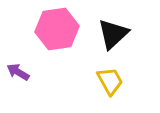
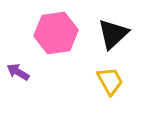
pink hexagon: moved 1 px left, 4 px down
